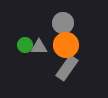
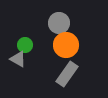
gray circle: moved 4 px left
gray triangle: moved 21 px left, 12 px down; rotated 30 degrees clockwise
gray rectangle: moved 6 px down
